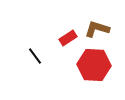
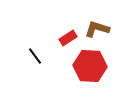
red hexagon: moved 4 px left, 1 px down
